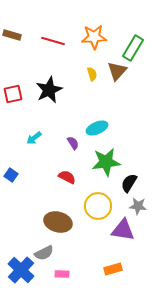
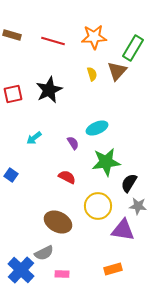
brown ellipse: rotated 12 degrees clockwise
